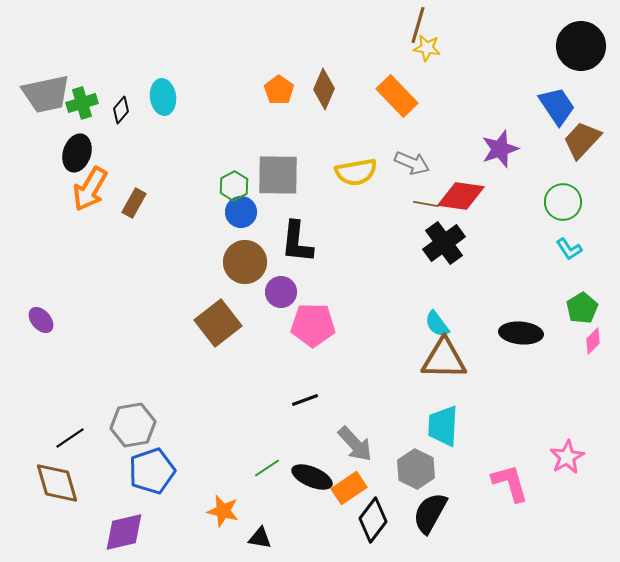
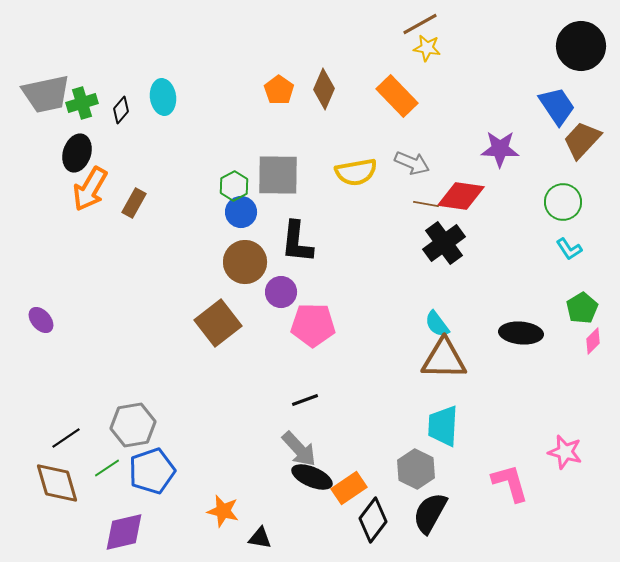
brown line at (418, 25): moved 2 px right, 1 px up; rotated 45 degrees clockwise
purple star at (500, 149): rotated 21 degrees clockwise
black line at (70, 438): moved 4 px left
gray arrow at (355, 444): moved 56 px left, 5 px down
pink star at (567, 457): moved 2 px left, 5 px up; rotated 28 degrees counterclockwise
green line at (267, 468): moved 160 px left
